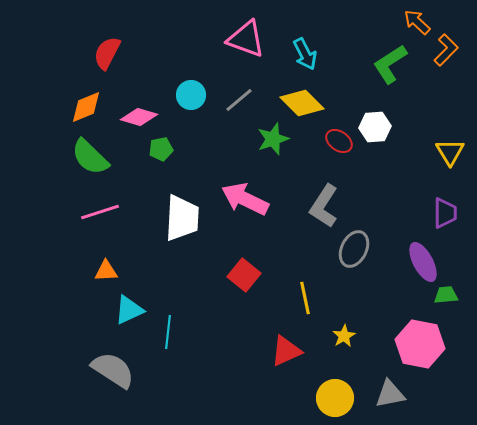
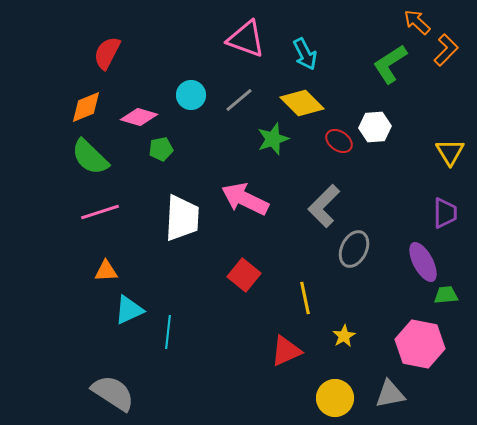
gray L-shape: rotated 12 degrees clockwise
gray semicircle: moved 23 px down
